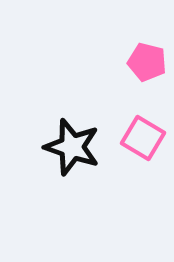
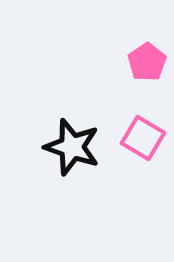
pink pentagon: rotated 24 degrees clockwise
